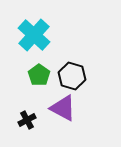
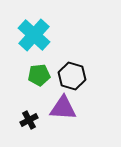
green pentagon: rotated 30 degrees clockwise
purple triangle: rotated 24 degrees counterclockwise
black cross: moved 2 px right
